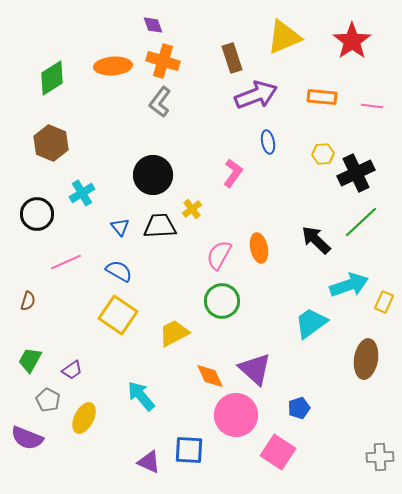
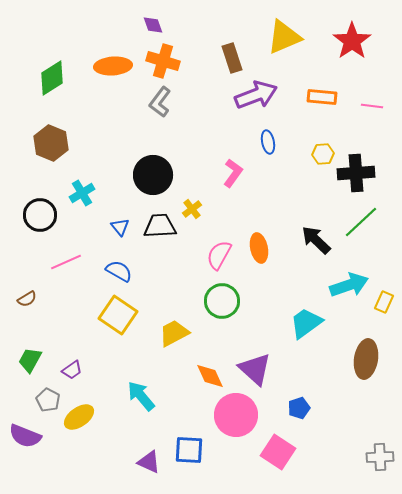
black cross at (356, 173): rotated 21 degrees clockwise
black circle at (37, 214): moved 3 px right, 1 px down
brown semicircle at (28, 301): moved 1 px left, 2 px up; rotated 42 degrees clockwise
cyan trapezoid at (311, 323): moved 5 px left
yellow ellipse at (84, 418): moved 5 px left, 1 px up; rotated 28 degrees clockwise
purple semicircle at (27, 438): moved 2 px left, 2 px up
